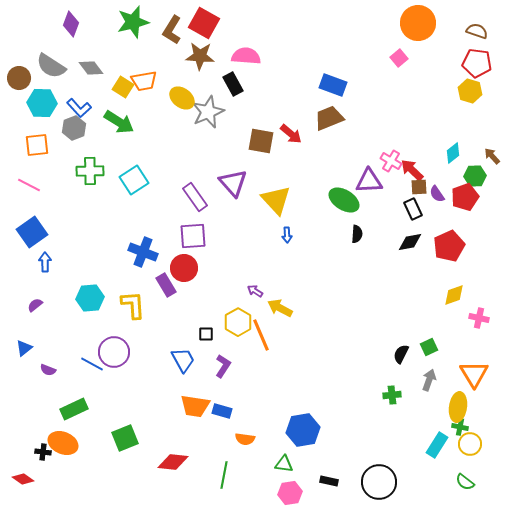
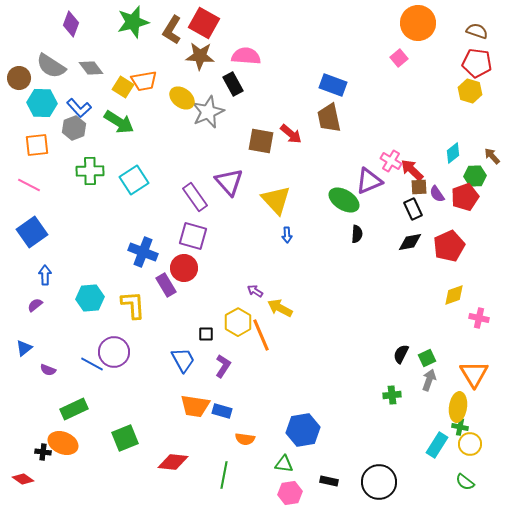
brown trapezoid at (329, 118): rotated 80 degrees counterclockwise
purple triangle at (369, 181): rotated 20 degrees counterclockwise
purple triangle at (233, 183): moved 4 px left, 1 px up
purple square at (193, 236): rotated 20 degrees clockwise
blue arrow at (45, 262): moved 13 px down
green square at (429, 347): moved 2 px left, 11 px down
